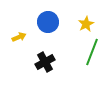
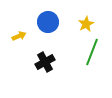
yellow arrow: moved 1 px up
